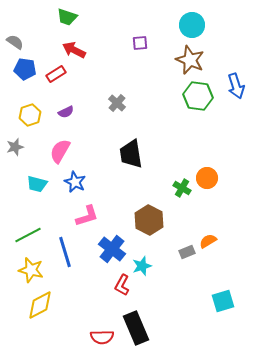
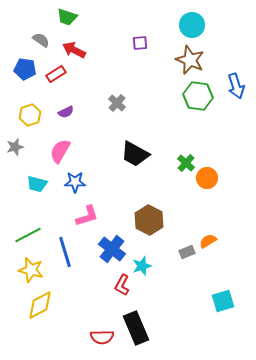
gray semicircle: moved 26 px right, 2 px up
black trapezoid: moved 4 px right; rotated 52 degrees counterclockwise
blue star: rotated 25 degrees counterclockwise
green cross: moved 4 px right, 25 px up; rotated 12 degrees clockwise
